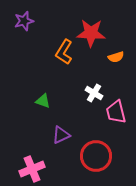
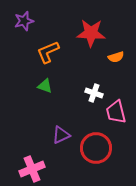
orange L-shape: moved 16 px left; rotated 35 degrees clockwise
white cross: rotated 12 degrees counterclockwise
green triangle: moved 2 px right, 15 px up
red circle: moved 8 px up
